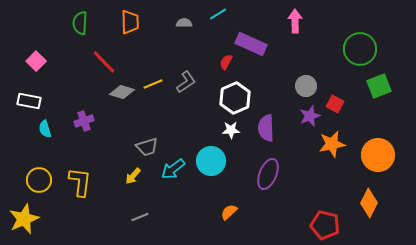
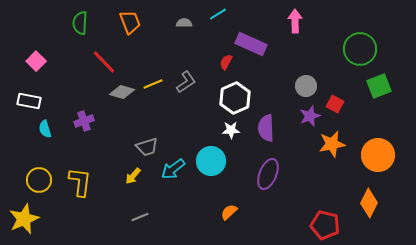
orange trapezoid: rotated 20 degrees counterclockwise
